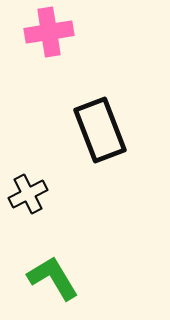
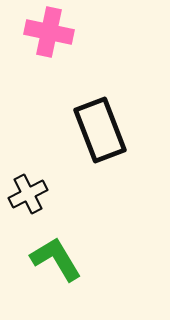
pink cross: rotated 21 degrees clockwise
green L-shape: moved 3 px right, 19 px up
